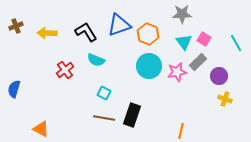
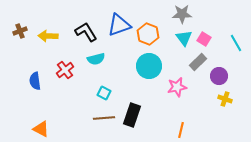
brown cross: moved 4 px right, 5 px down
yellow arrow: moved 1 px right, 3 px down
cyan triangle: moved 4 px up
cyan semicircle: moved 1 px up; rotated 36 degrees counterclockwise
pink star: moved 15 px down
blue semicircle: moved 21 px right, 8 px up; rotated 24 degrees counterclockwise
brown line: rotated 15 degrees counterclockwise
orange line: moved 1 px up
